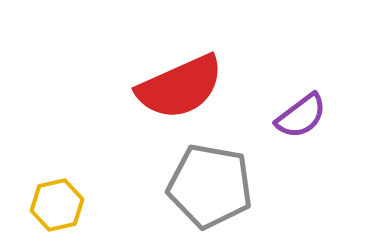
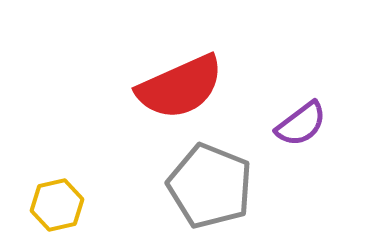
purple semicircle: moved 8 px down
gray pentagon: rotated 12 degrees clockwise
